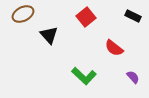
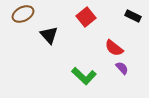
purple semicircle: moved 11 px left, 9 px up
